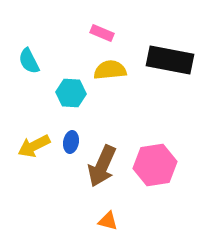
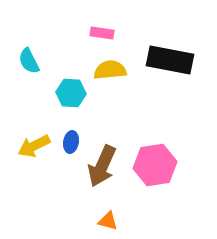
pink rectangle: rotated 15 degrees counterclockwise
